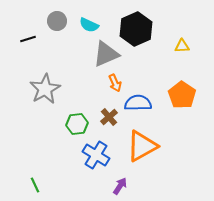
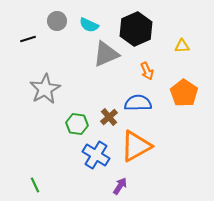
orange arrow: moved 32 px right, 12 px up
orange pentagon: moved 2 px right, 2 px up
green hexagon: rotated 15 degrees clockwise
orange triangle: moved 6 px left
